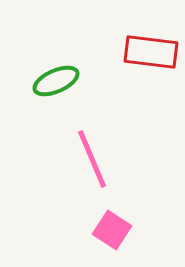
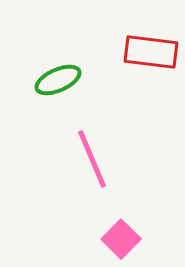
green ellipse: moved 2 px right, 1 px up
pink square: moved 9 px right, 9 px down; rotated 12 degrees clockwise
